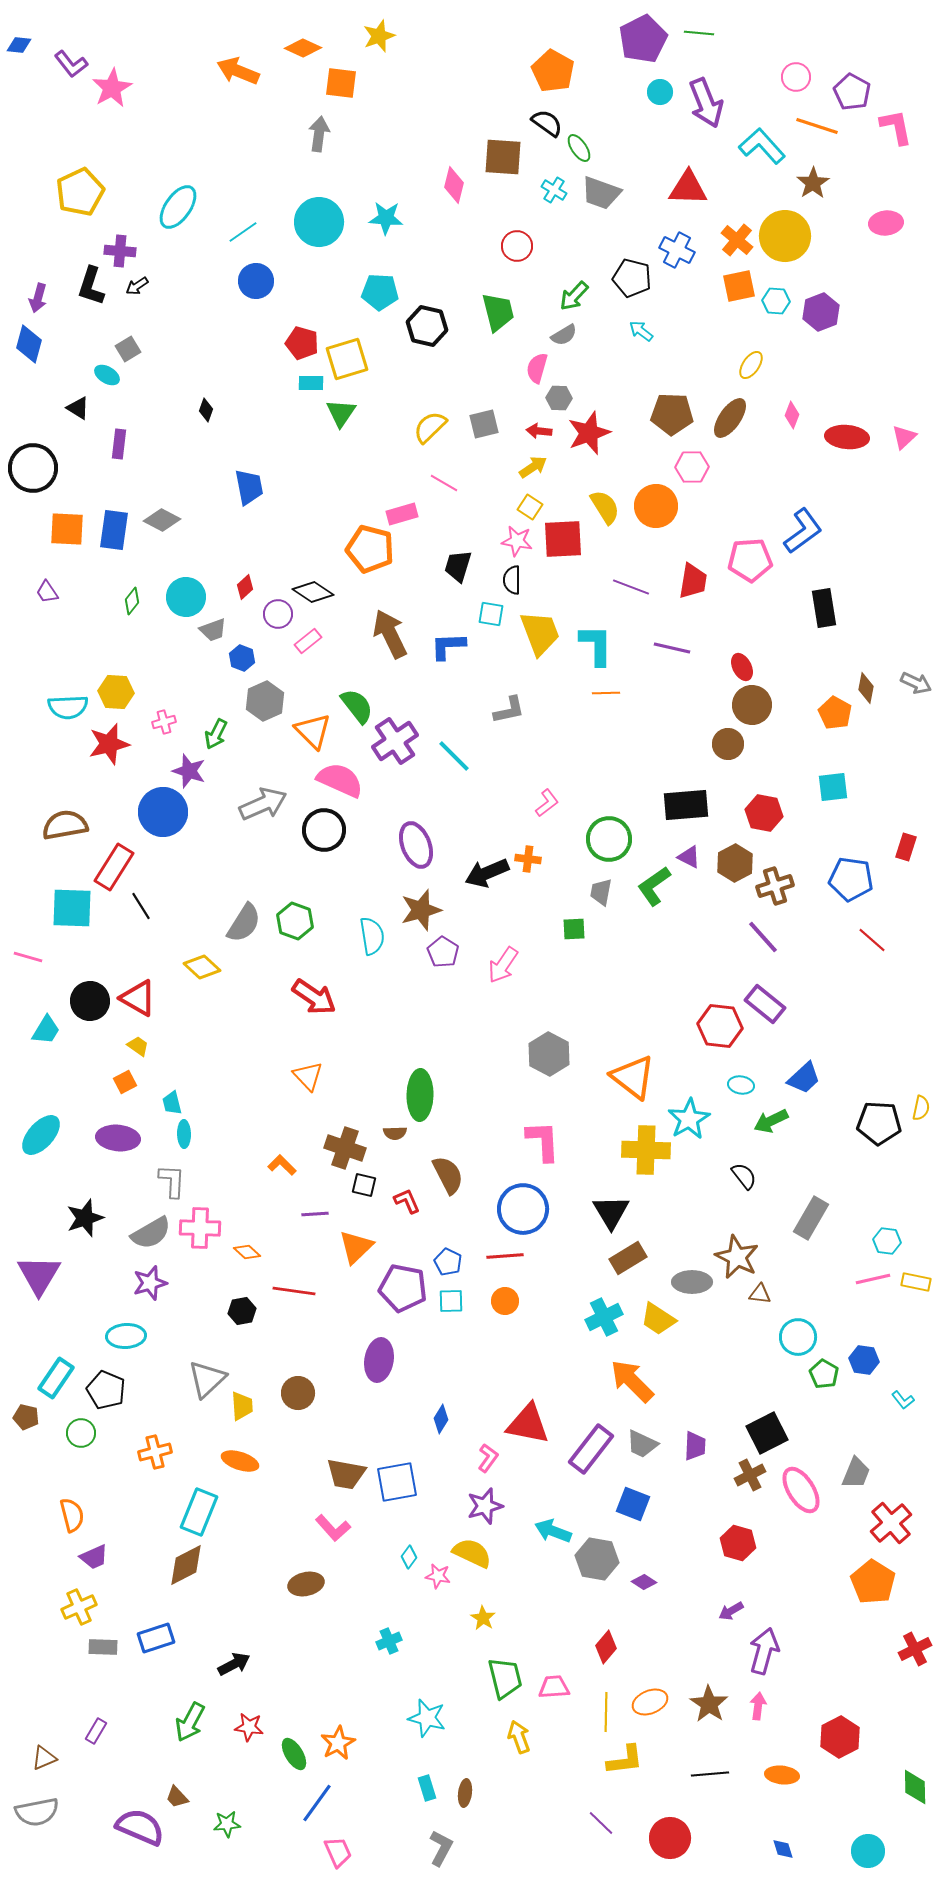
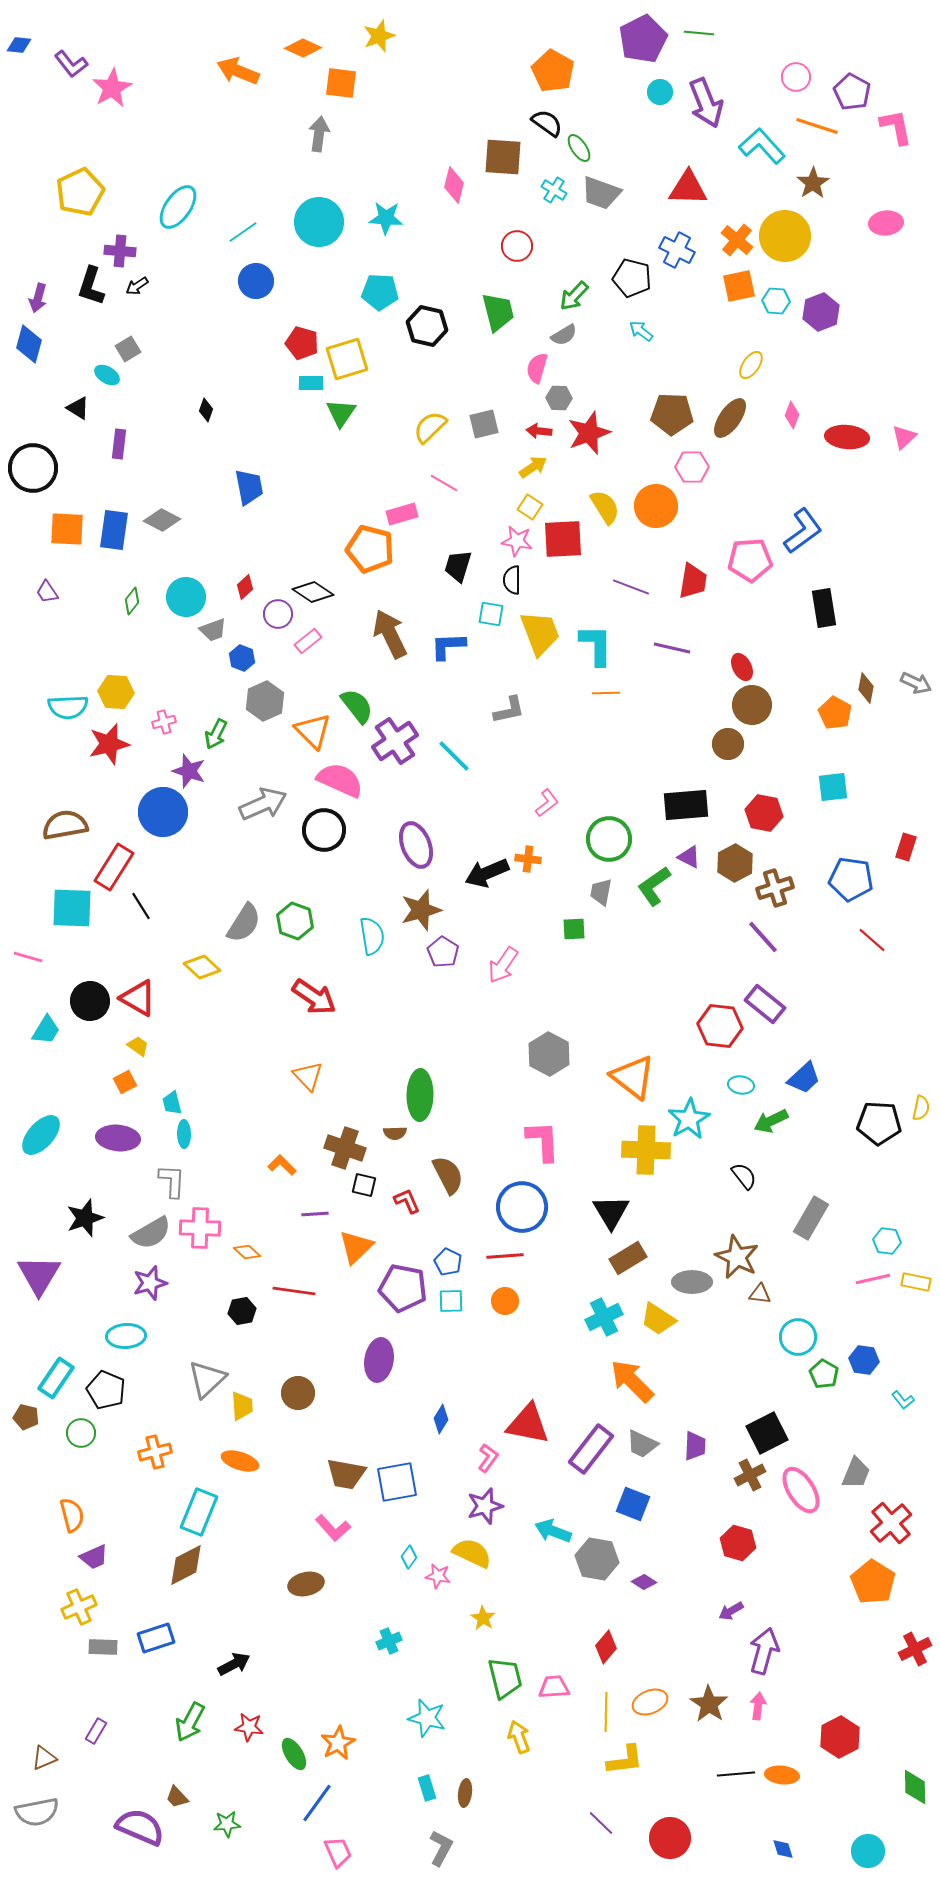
brown cross at (775, 886): moved 2 px down
blue circle at (523, 1209): moved 1 px left, 2 px up
black line at (710, 1774): moved 26 px right
